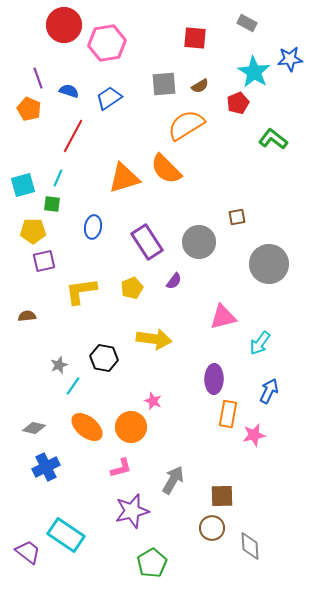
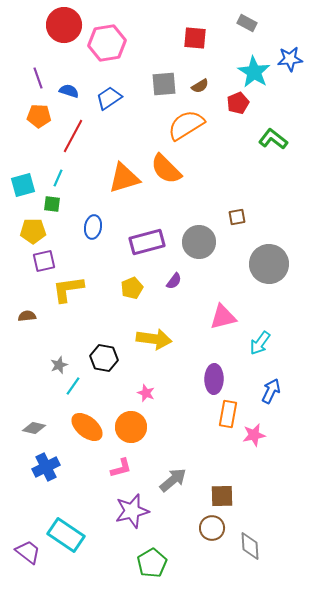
orange pentagon at (29, 109): moved 10 px right, 7 px down; rotated 20 degrees counterclockwise
purple rectangle at (147, 242): rotated 72 degrees counterclockwise
yellow L-shape at (81, 291): moved 13 px left, 2 px up
blue arrow at (269, 391): moved 2 px right
pink star at (153, 401): moved 7 px left, 8 px up
gray arrow at (173, 480): rotated 20 degrees clockwise
